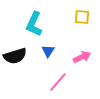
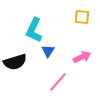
cyan L-shape: moved 6 px down
black semicircle: moved 6 px down
